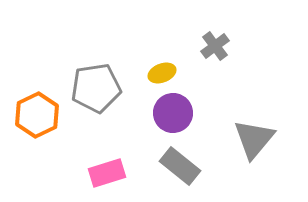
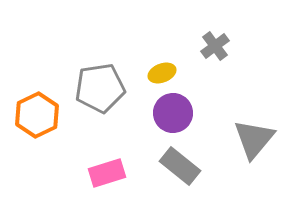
gray pentagon: moved 4 px right
